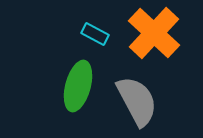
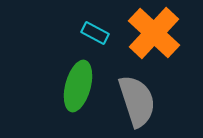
cyan rectangle: moved 1 px up
gray semicircle: rotated 10 degrees clockwise
